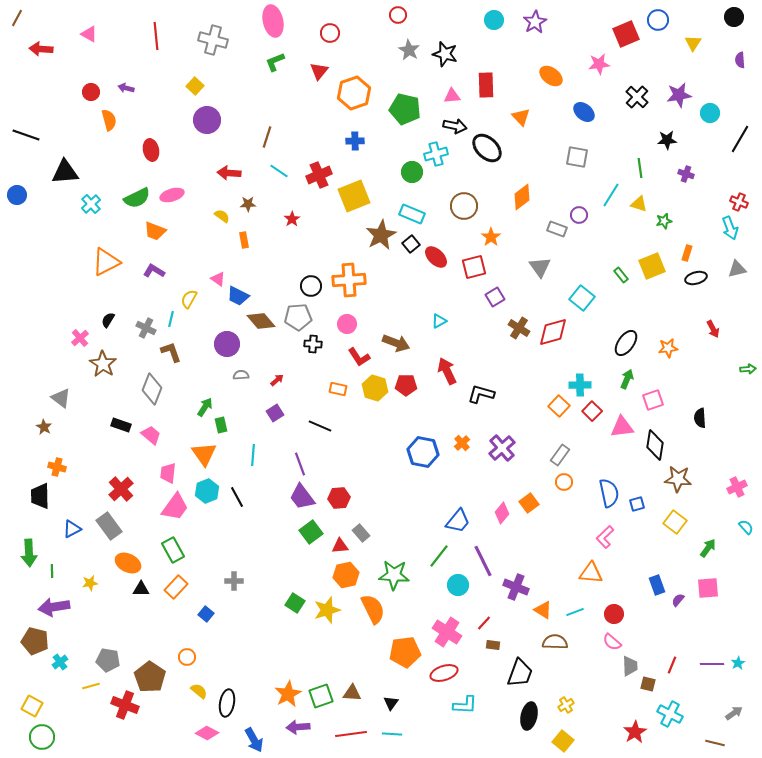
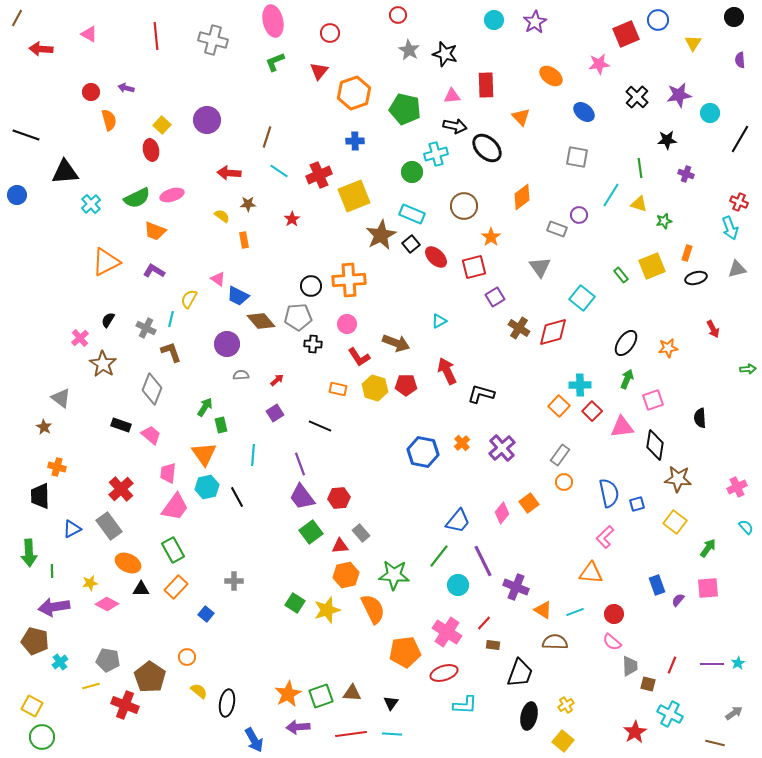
yellow square at (195, 86): moved 33 px left, 39 px down
cyan hexagon at (207, 491): moved 4 px up; rotated 10 degrees clockwise
pink diamond at (207, 733): moved 100 px left, 129 px up
